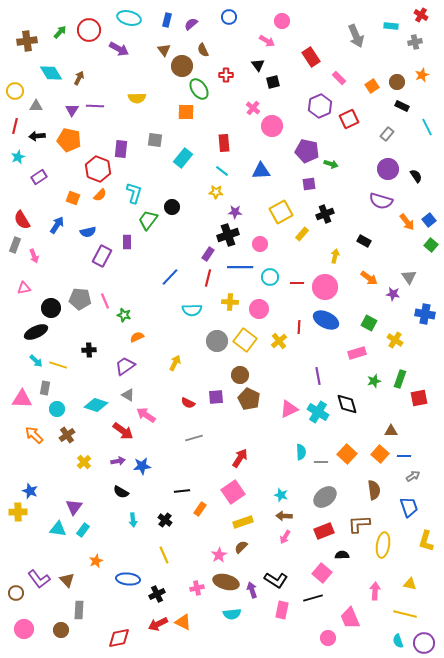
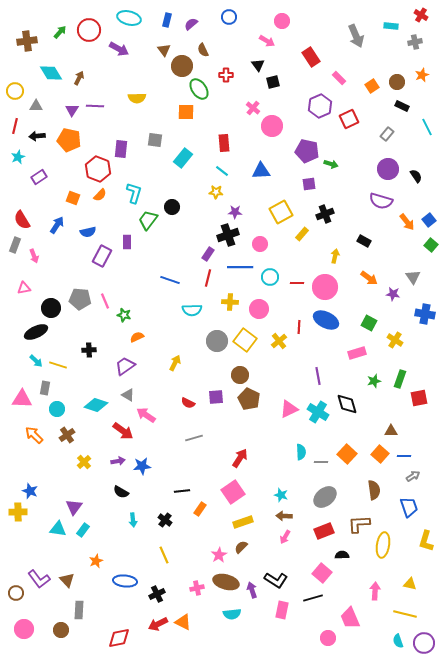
blue line at (170, 277): moved 3 px down; rotated 66 degrees clockwise
gray triangle at (409, 277): moved 4 px right
blue ellipse at (128, 579): moved 3 px left, 2 px down
